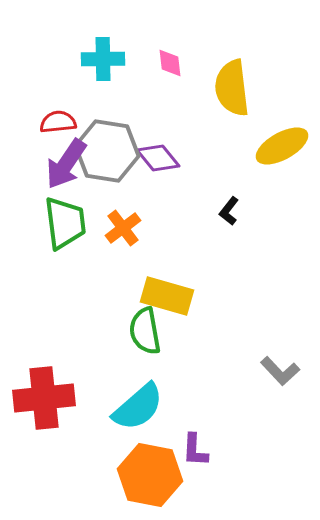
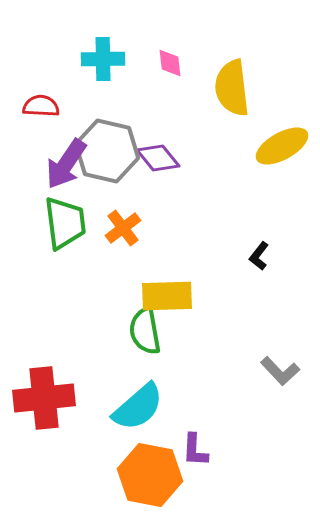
red semicircle: moved 17 px left, 16 px up; rotated 9 degrees clockwise
gray hexagon: rotated 4 degrees clockwise
black L-shape: moved 30 px right, 45 px down
yellow rectangle: rotated 18 degrees counterclockwise
